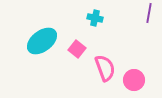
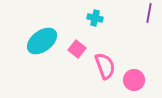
pink semicircle: moved 2 px up
